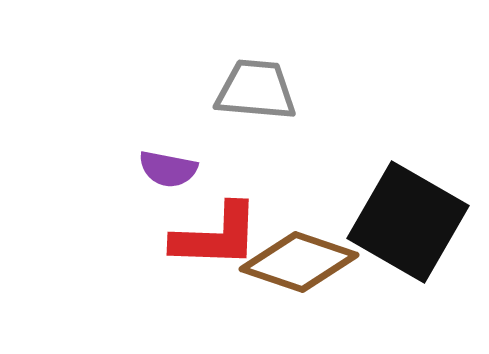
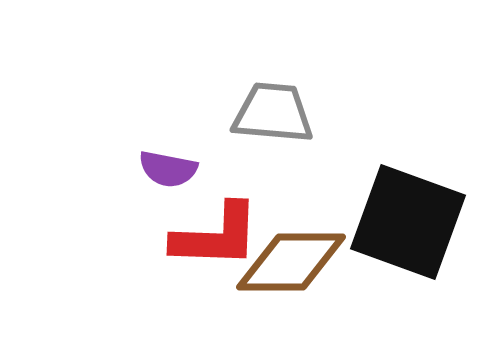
gray trapezoid: moved 17 px right, 23 px down
black square: rotated 10 degrees counterclockwise
brown diamond: moved 8 px left; rotated 19 degrees counterclockwise
